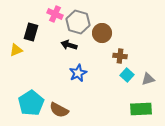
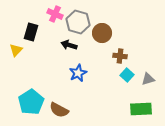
yellow triangle: rotated 24 degrees counterclockwise
cyan pentagon: moved 1 px up
